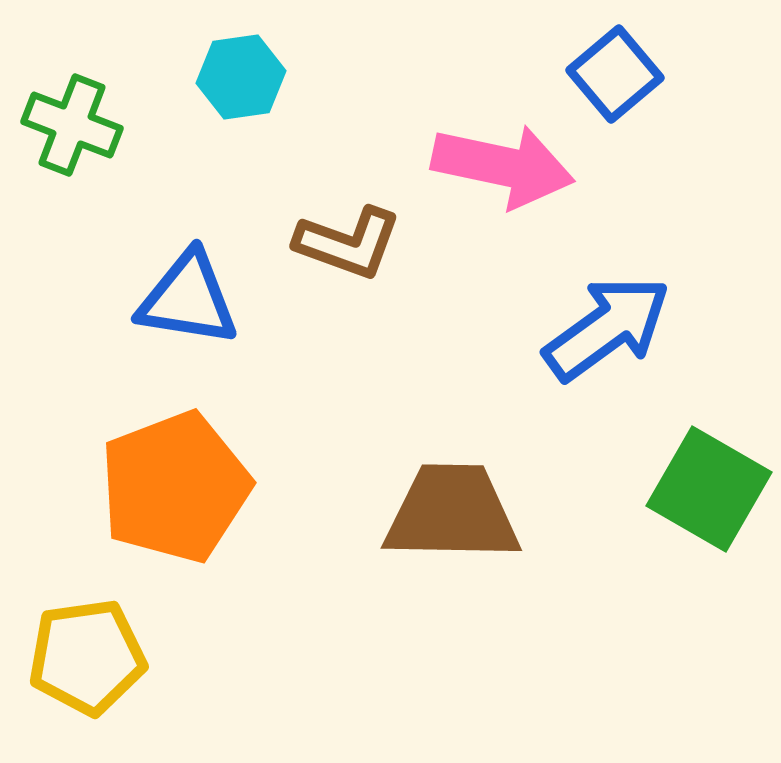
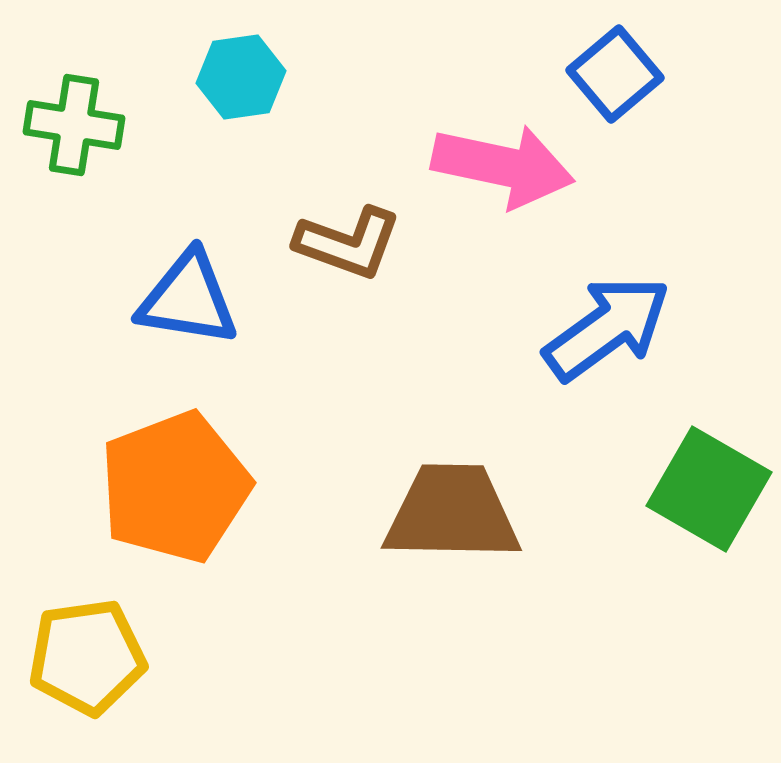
green cross: moved 2 px right; rotated 12 degrees counterclockwise
